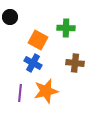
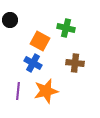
black circle: moved 3 px down
green cross: rotated 12 degrees clockwise
orange square: moved 2 px right, 1 px down
purple line: moved 2 px left, 2 px up
